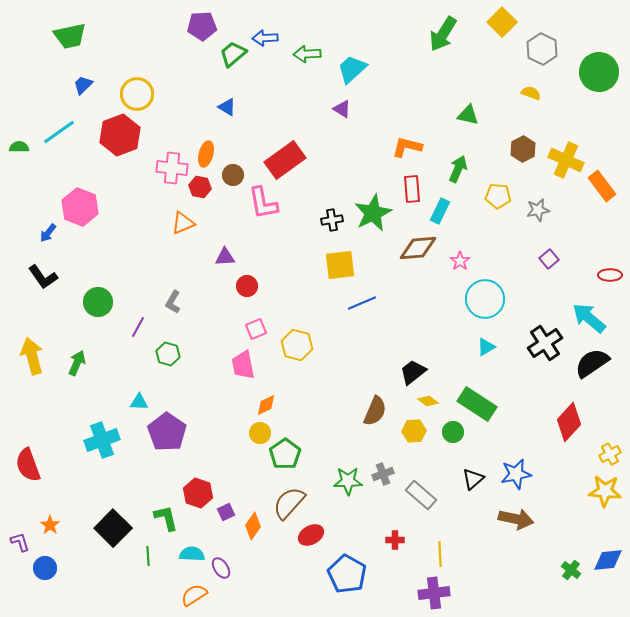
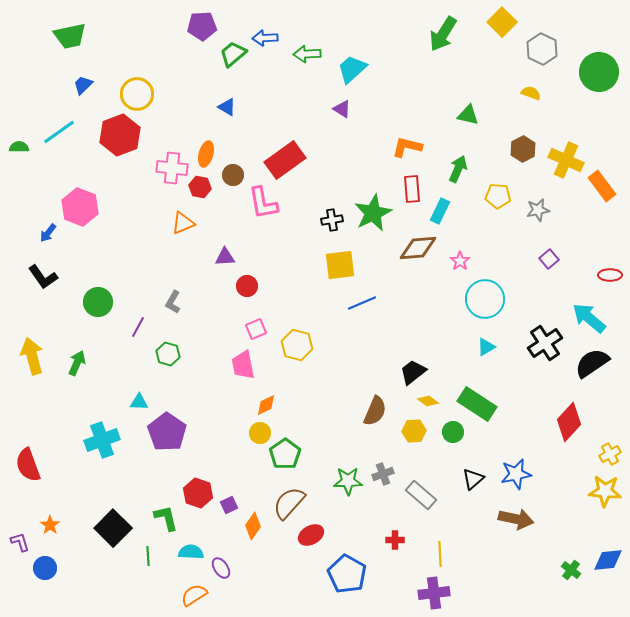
purple square at (226, 512): moved 3 px right, 7 px up
cyan semicircle at (192, 554): moved 1 px left, 2 px up
